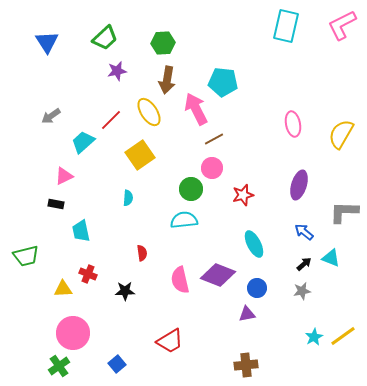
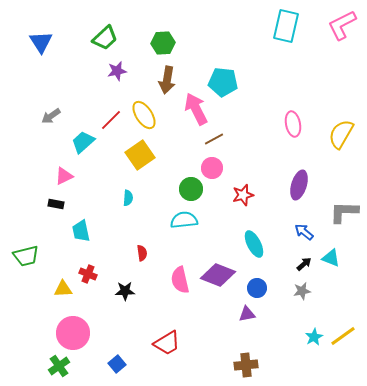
blue triangle at (47, 42): moved 6 px left
yellow ellipse at (149, 112): moved 5 px left, 3 px down
red trapezoid at (170, 341): moved 3 px left, 2 px down
